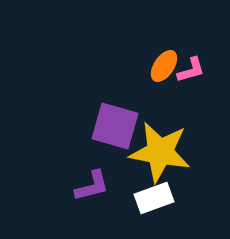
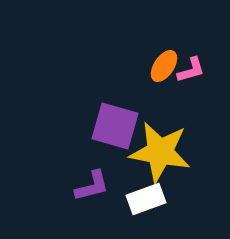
white rectangle: moved 8 px left, 1 px down
